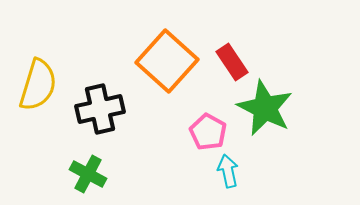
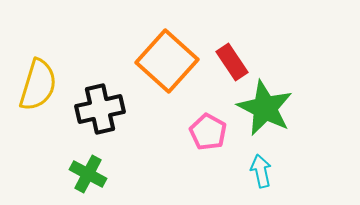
cyan arrow: moved 33 px right
